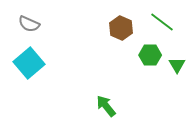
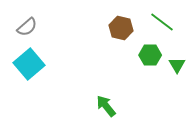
gray semicircle: moved 2 px left, 3 px down; rotated 65 degrees counterclockwise
brown hexagon: rotated 10 degrees counterclockwise
cyan square: moved 1 px down
